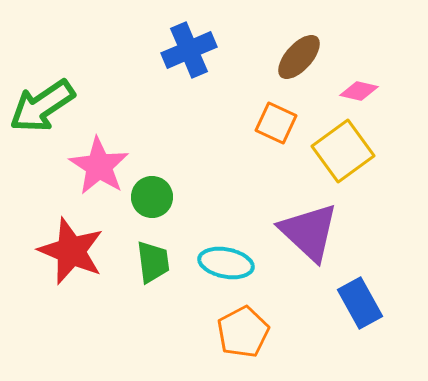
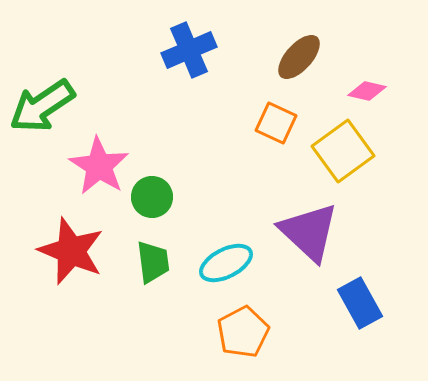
pink diamond: moved 8 px right
cyan ellipse: rotated 38 degrees counterclockwise
